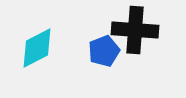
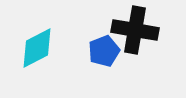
black cross: rotated 6 degrees clockwise
